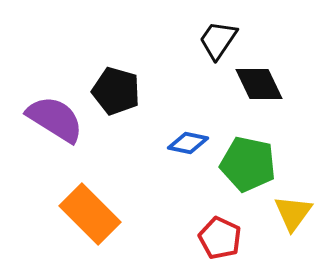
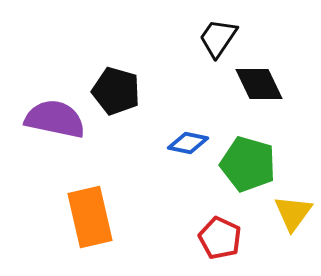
black trapezoid: moved 2 px up
purple semicircle: rotated 20 degrees counterclockwise
green pentagon: rotated 4 degrees clockwise
orange rectangle: moved 3 px down; rotated 32 degrees clockwise
